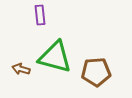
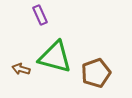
purple rectangle: rotated 18 degrees counterclockwise
brown pentagon: moved 1 px down; rotated 16 degrees counterclockwise
